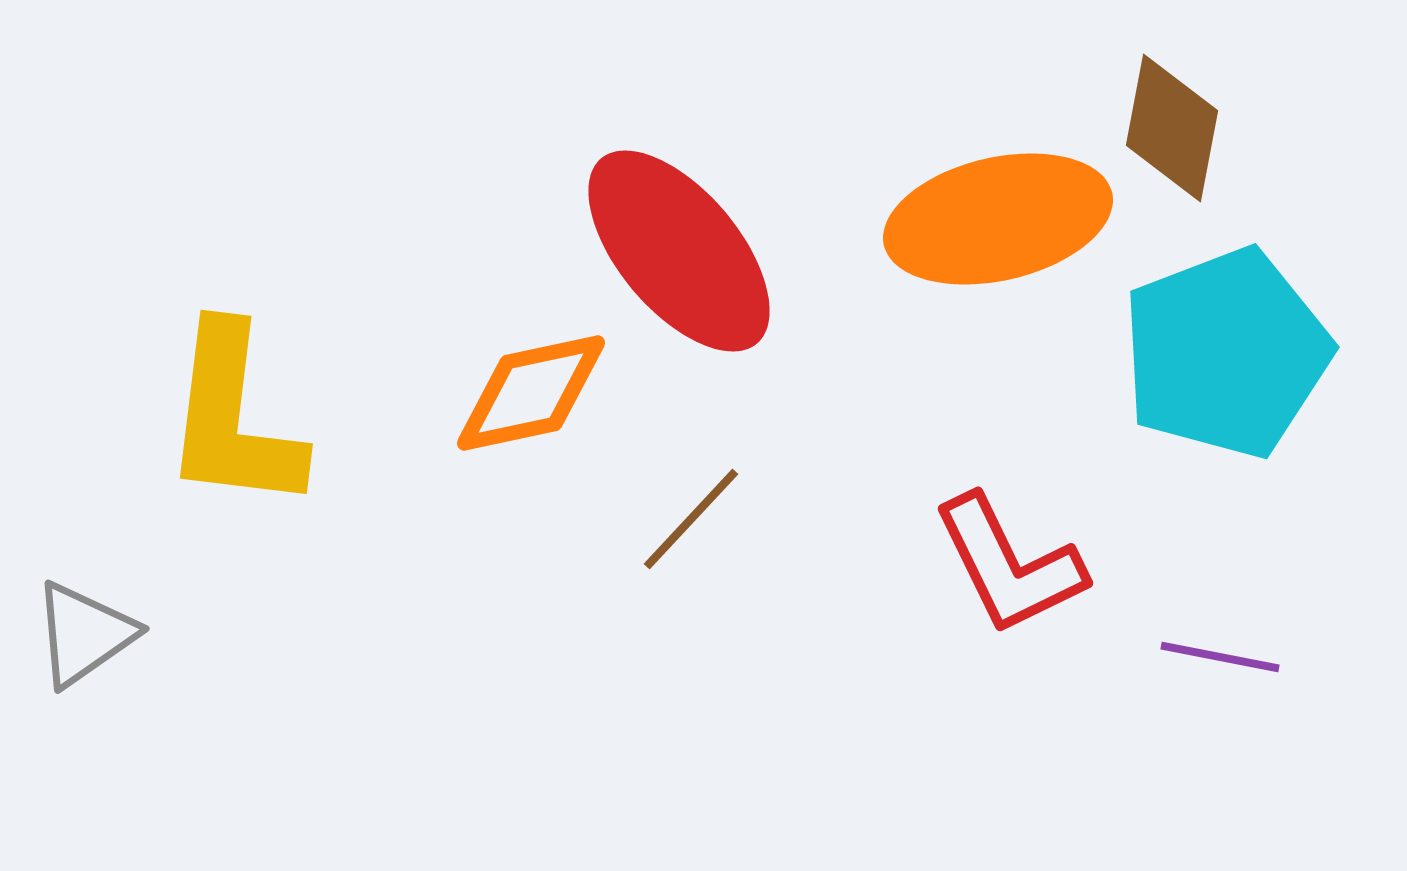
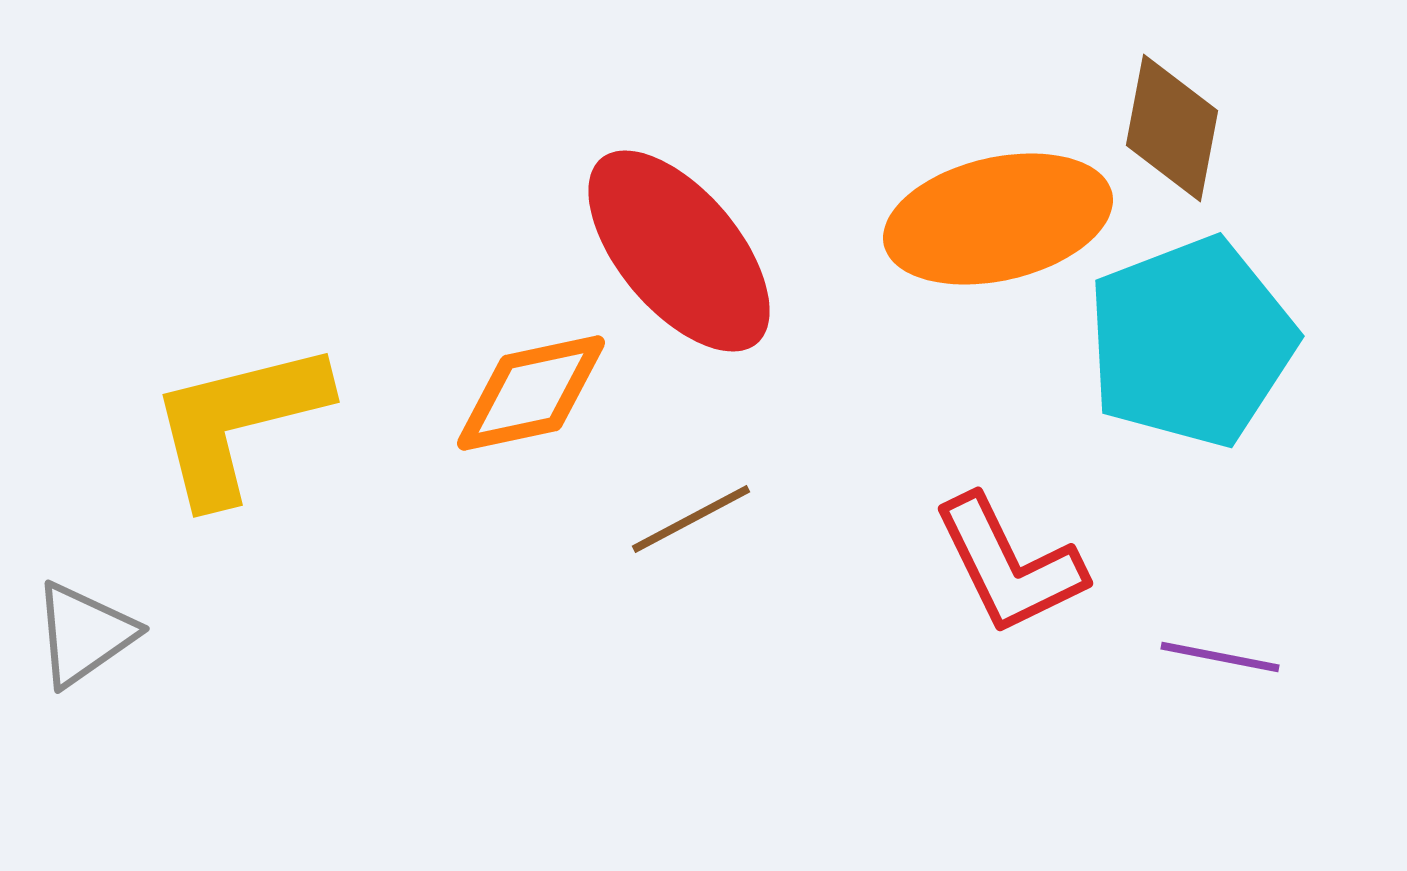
cyan pentagon: moved 35 px left, 11 px up
yellow L-shape: moved 5 px right, 4 px down; rotated 69 degrees clockwise
brown line: rotated 19 degrees clockwise
